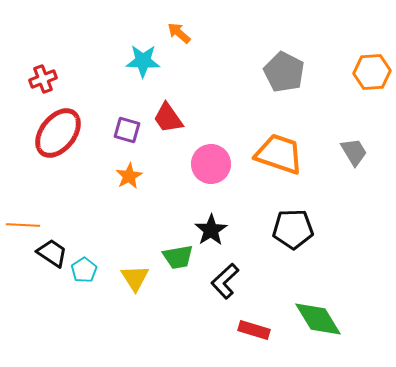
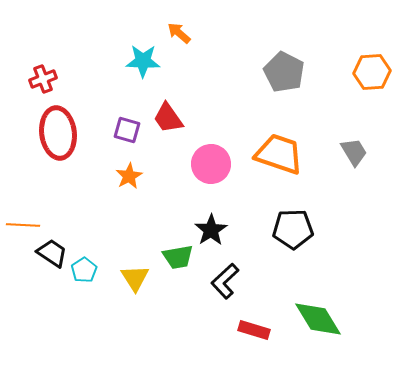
red ellipse: rotated 45 degrees counterclockwise
